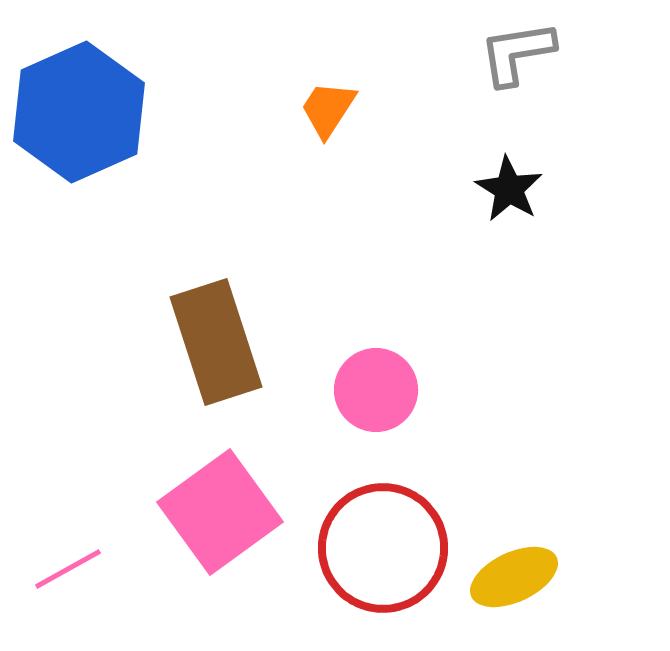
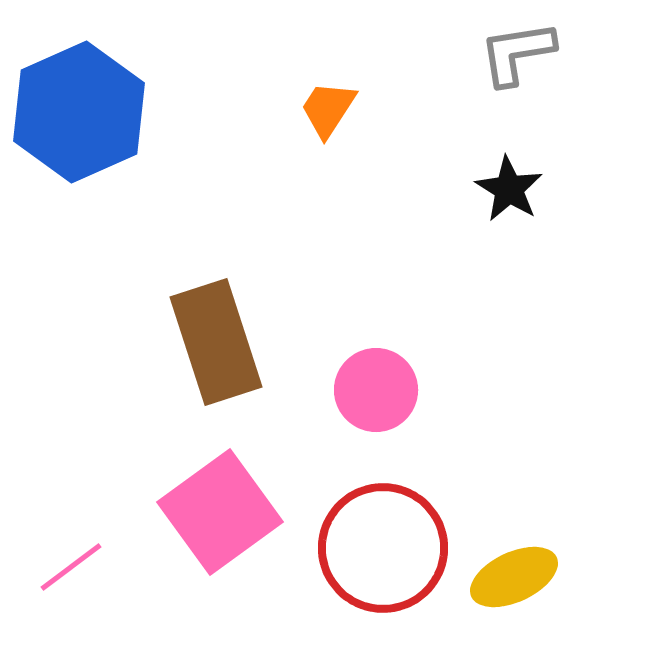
pink line: moved 3 px right, 2 px up; rotated 8 degrees counterclockwise
